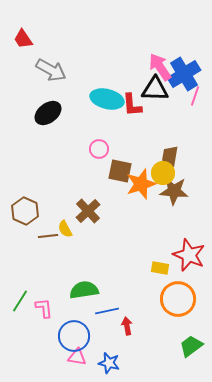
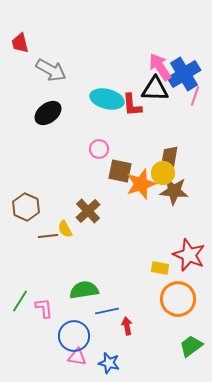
red trapezoid: moved 3 px left, 4 px down; rotated 20 degrees clockwise
brown hexagon: moved 1 px right, 4 px up
